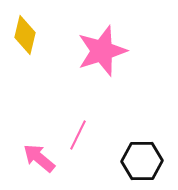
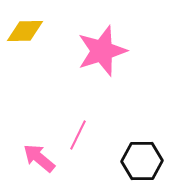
yellow diamond: moved 4 px up; rotated 75 degrees clockwise
